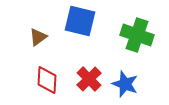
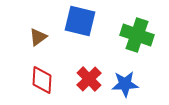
red diamond: moved 5 px left
blue star: rotated 24 degrees counterclockwise
